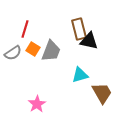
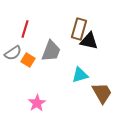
brown rectangle: rotated 30 degrees clockwise
orange square: moved 5 px left, 11 px down
pink star: moved 1 px up
